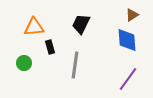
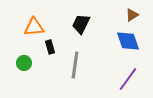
blue diamond: moved 1 px right, 1 px down; rotated 15 degrees counterclockwise
